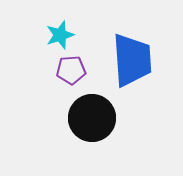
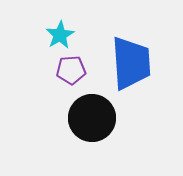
cyan star: rotated 12 degrees counterclockwise
blue trapezoid: moved 1 px left, 3 px down
